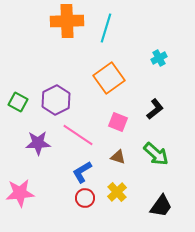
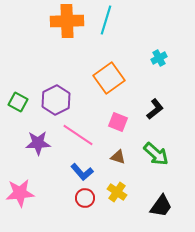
cyan line: moved 8 px up
blue L-shape: rotated 100 degrees counterclockwise
yellow cross: rotated 12 degrees counterclockwise
